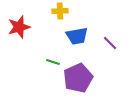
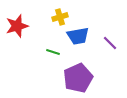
yellow cross: moved 6 px down; rotated 14 degrees counterclockwise
red star: moved 2 px left, 1 px up
blue trapezoid: moved 1 px right
green line: moved 10 px up
